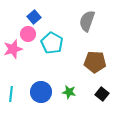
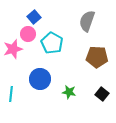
brown pentagon: moved 2 px right, 5 px up
blue circle: moved 1 px left, 13 px up
